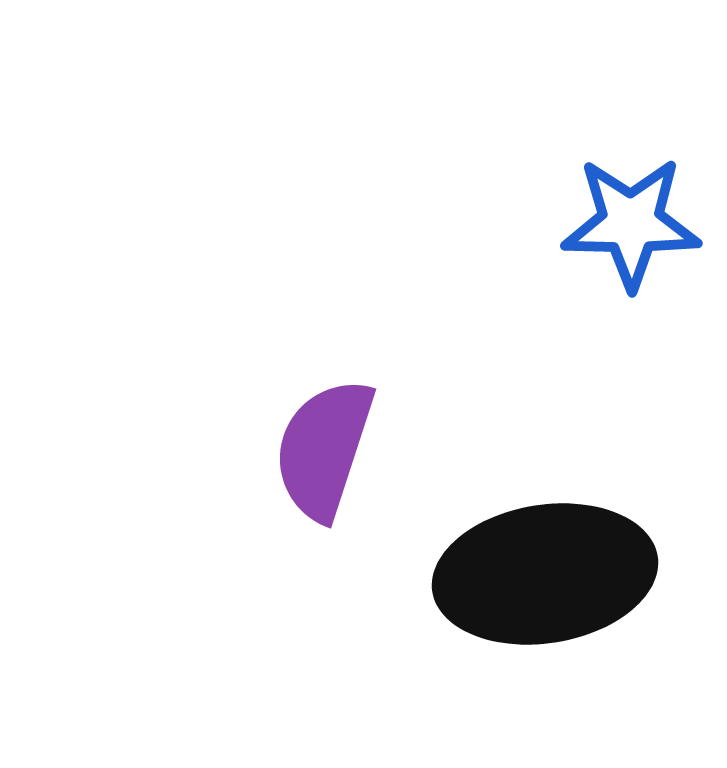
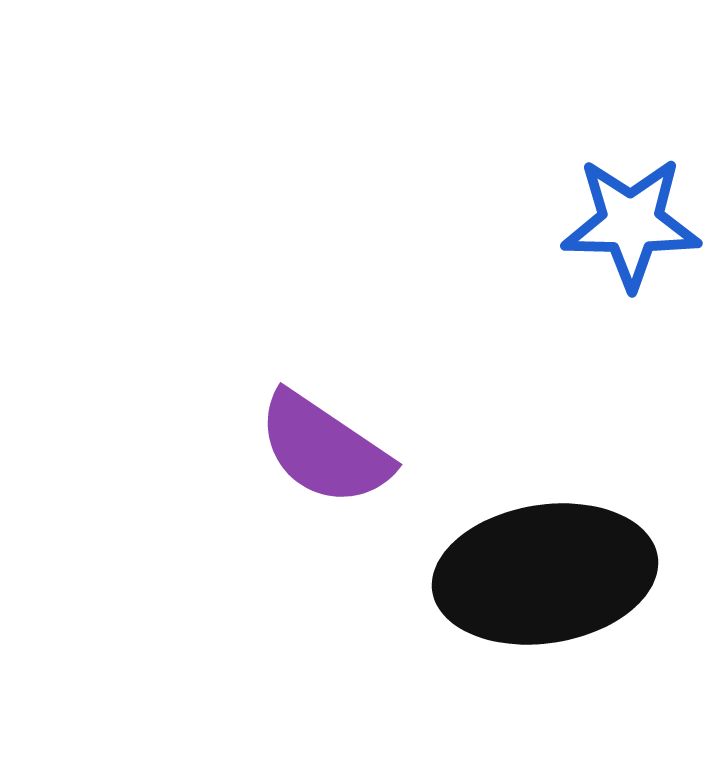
purple semicircle: rotated 74 degrees counterclockwise
